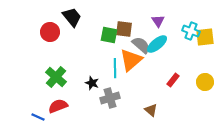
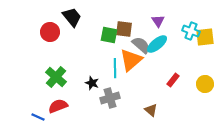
yellow circle: moved 2 px down
